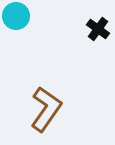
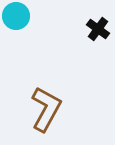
brown L-shape: rotated 6 degrees counterclockwise
